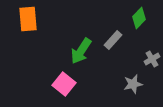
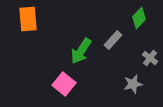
gray cross: moved 2 px left, 1 px up; rotated 21 degrees counterclockwise
